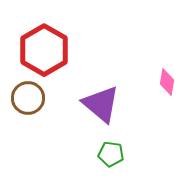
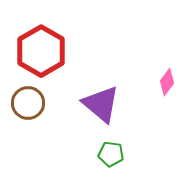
red hexagon: moved 3 px left, 1 px down
pink diamond: rotated 28 degrees clockwise
brown circle: moved 5 px down
